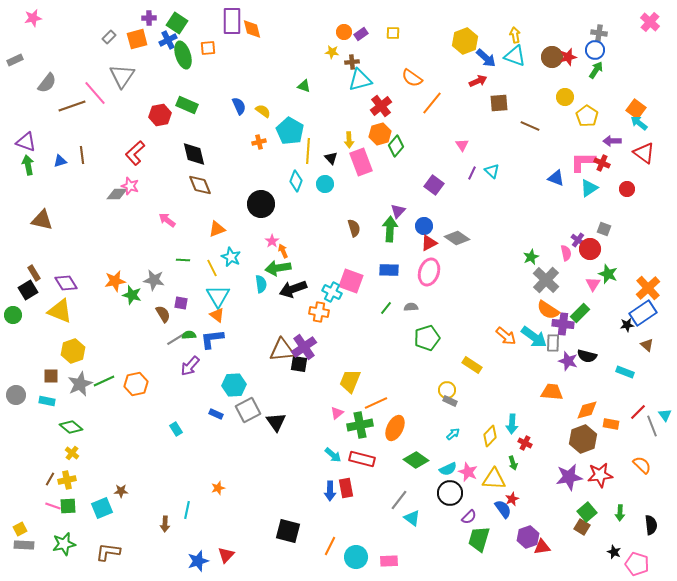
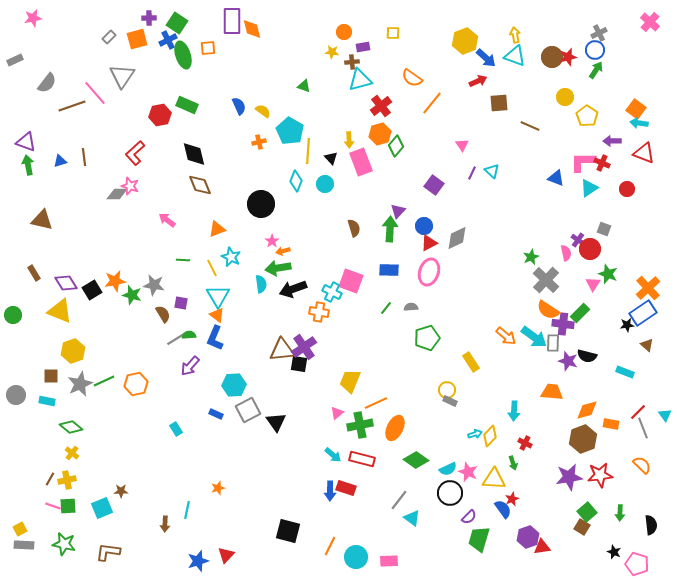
gray cross at (599, 33): rotated 35 degrees counterclockwise
purple rectangle at (361, 34): moved 2 px right, 13 px down; rotated 24 degrees clockwise
cyan arrow at (639, 123): rotated 30 degrees counterclockwise
red triangle at (644, 153): rotated 15 degrees counterclockwise
brown line at (82, 155): moved 2 px right, 2 px down
gray diamond at (457, 238): rotated 60 degrees counterclockwise
orange arrow at (283, 251): rotated 80 degrees counterclockwise
gray star at (154, 280): moved 5 px down
black square at (28, 290): moved 64 px right
blue L-shape at (212, 339): moved 3 px right, 1 px up; rotated 60 degrees counterclockwise
yellow rectangle at (472, 365): moved 1 px left, 3 px up; rotated 24 degrees clockwise
cyan arrow at (512, 424): moved 2 px right, 13 px up
gray line at (652, 426): moved 9 px left, 2 px down
cyan arrow at (453, 434): moved 22 px right; rotated 24 degrees clockwise
red rectangle at (346, 488): rotated 60 degrees counterclockwise
green star at (64, 544): rotated 25 degrees clockwise
